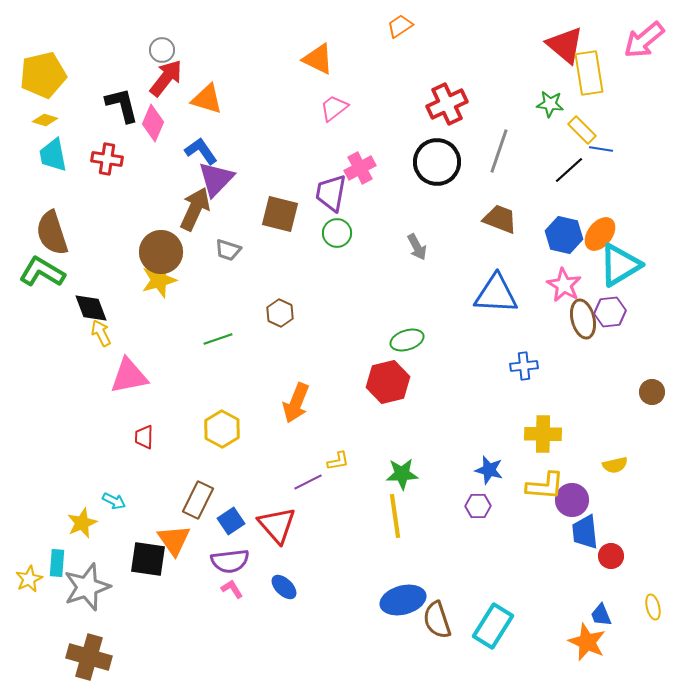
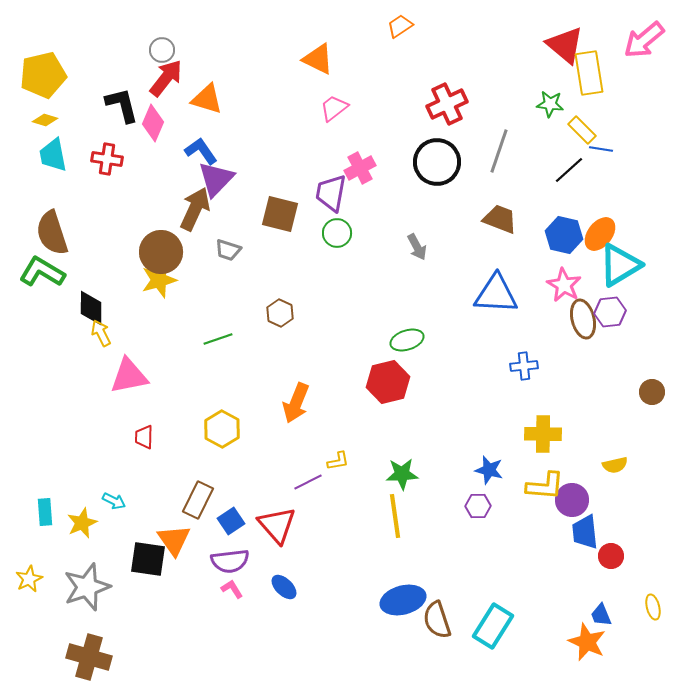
black diamond at (91, 308): rotated 21 degrees clockwise
cyan rectangle at (57, 563): moved 12 px left, 51 px up; rotated 8 degrees counterclockwise
